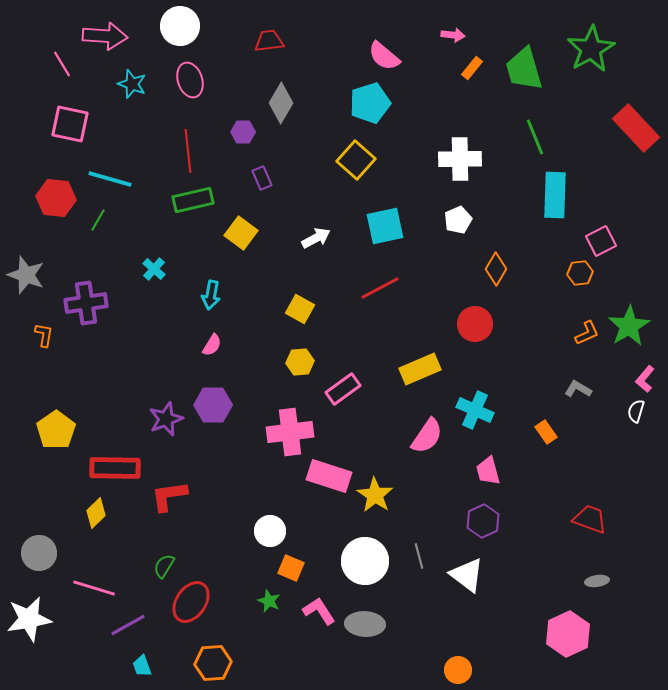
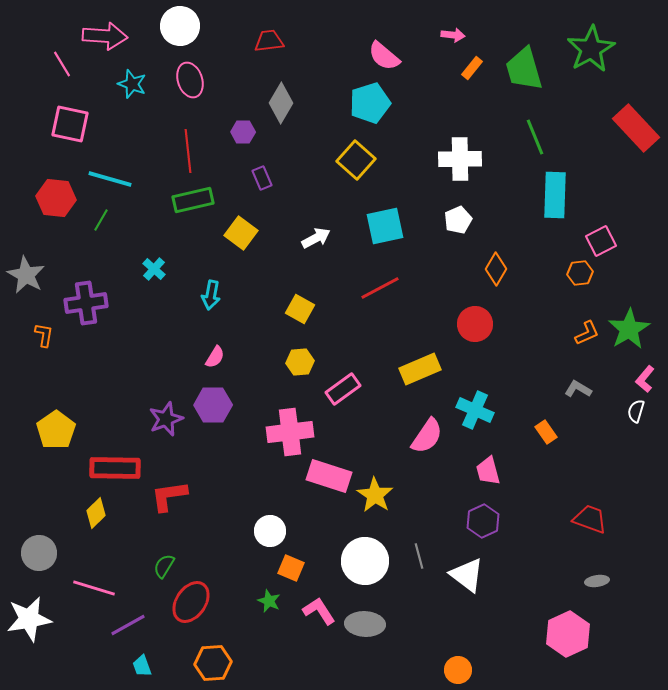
green line at (98, 220): moved 3 px right
gray star at (26, 275): rotated 9 degrees clockwise
green star at (629, 326): moved 3 px down
pink semicircle at (212, 345): moved 3 px right, 12 px down
